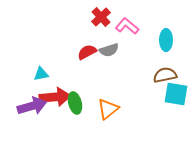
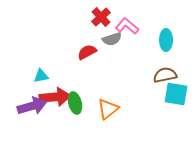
gray semicircle: moved 3 px right, 11 px up
cyan triangle: moved 2 px down
